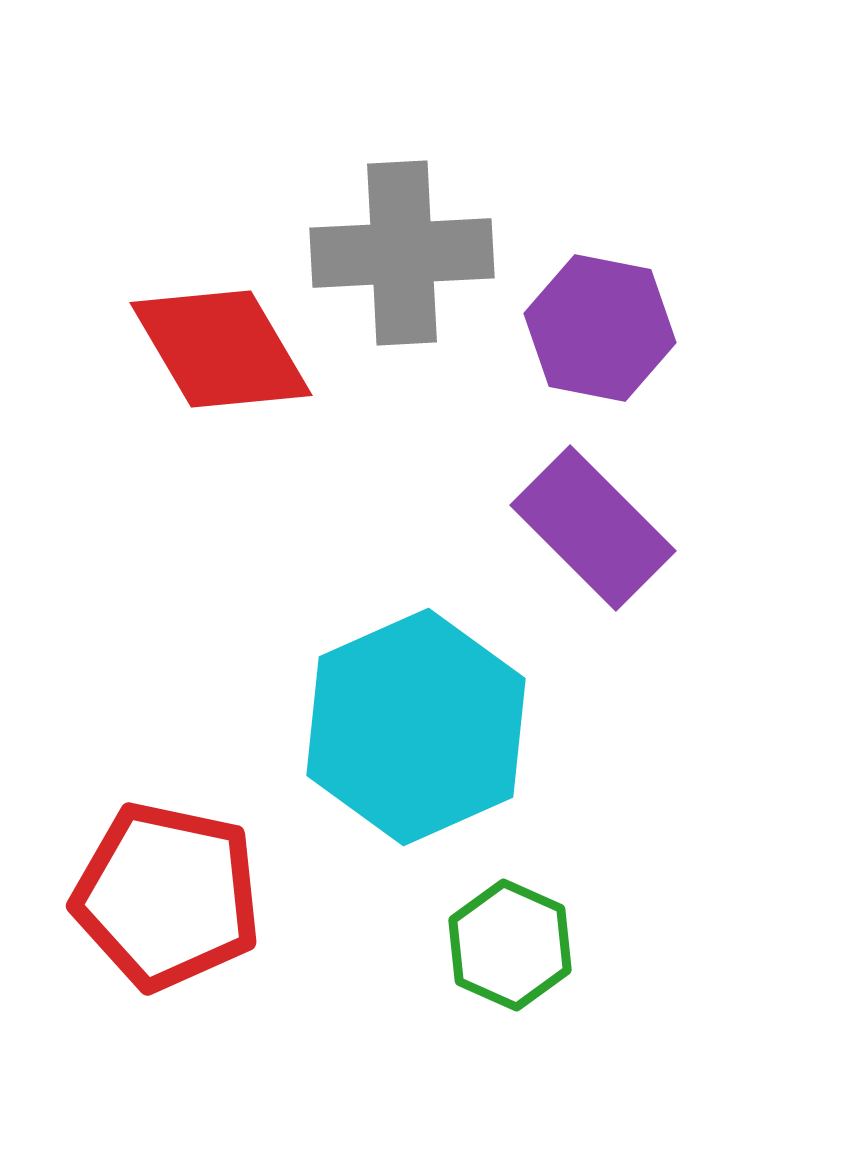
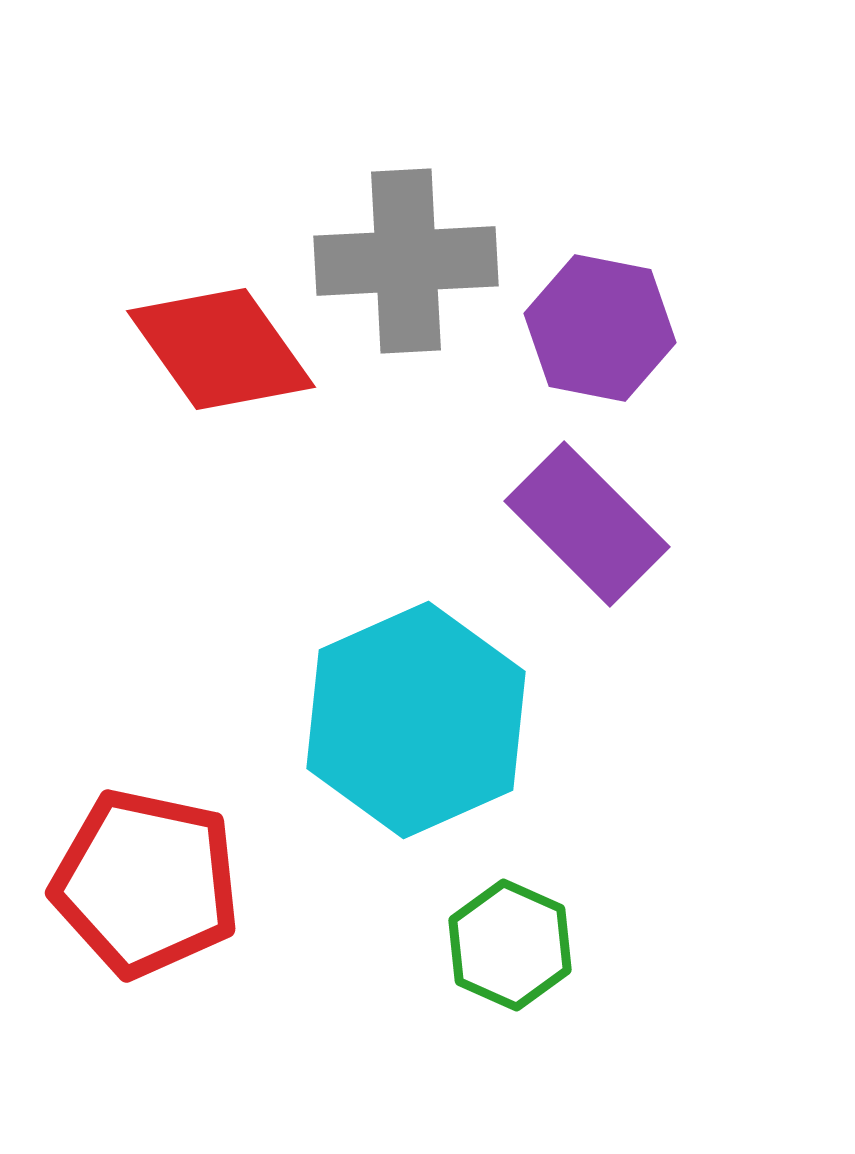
gray cross: moved 4 px right, 8 px down
red diamond: rotated 5 degrees counterclockwise
purple rectangle: moved 6 px left, 4 px up
cyan hexagon: moved 7 px up
red pentagon: moved 21 px left, 13 px up
